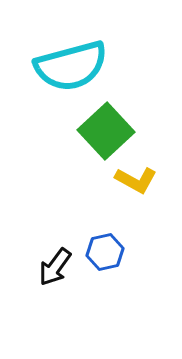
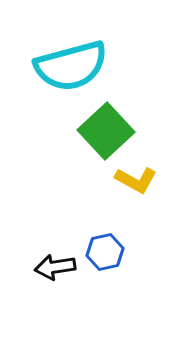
black arrow: rotated 45 degrees clockwise
